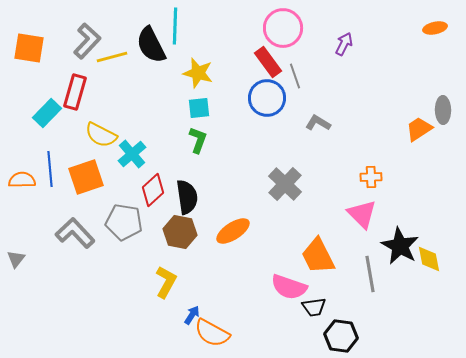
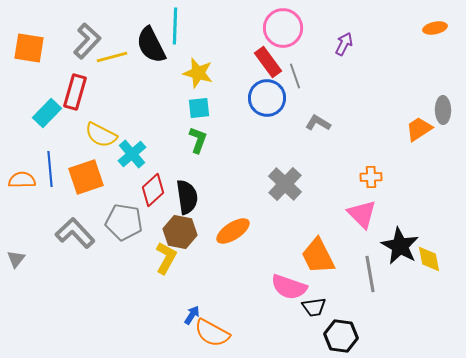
yellow L-shape at (166, 282): moved 24 px up
